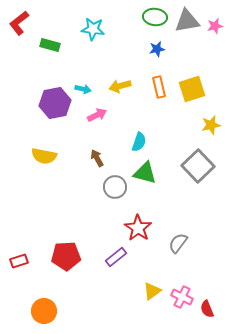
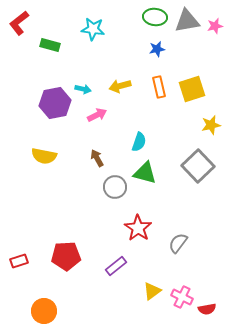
purple rectangle: moved 9 px down
red semicircle: rotated 78 degrees counterclockwise
